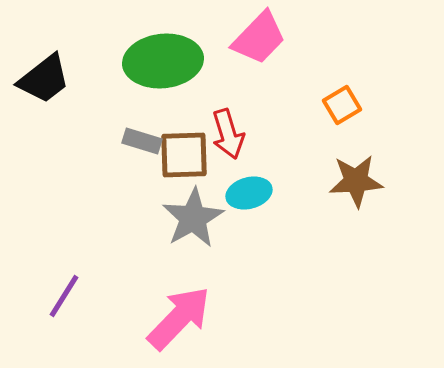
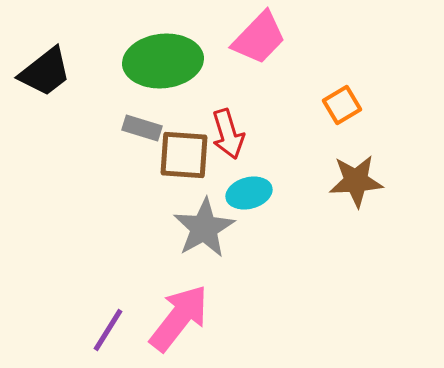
black trapezoid: moved 1 px right, 7 px up
gray rectangle: moved 13 px up
brown square: rotated 6 degrees clockwise
gray star: moved 11 px right, 10 px down
purple line: moved 44 px right, 34 px down
pink arrow: rotated 6 degrees counterclockwise
